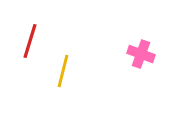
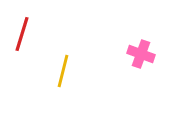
red line: moved 8 px left, 7 px up
